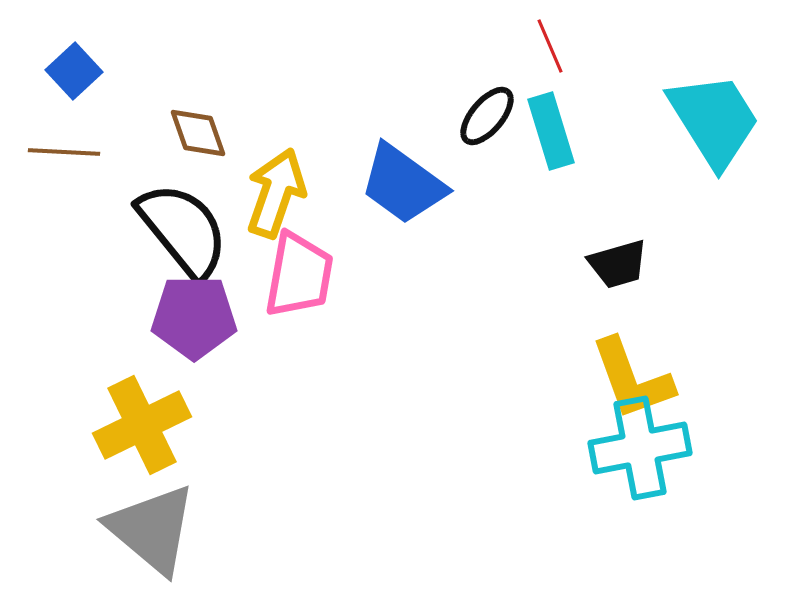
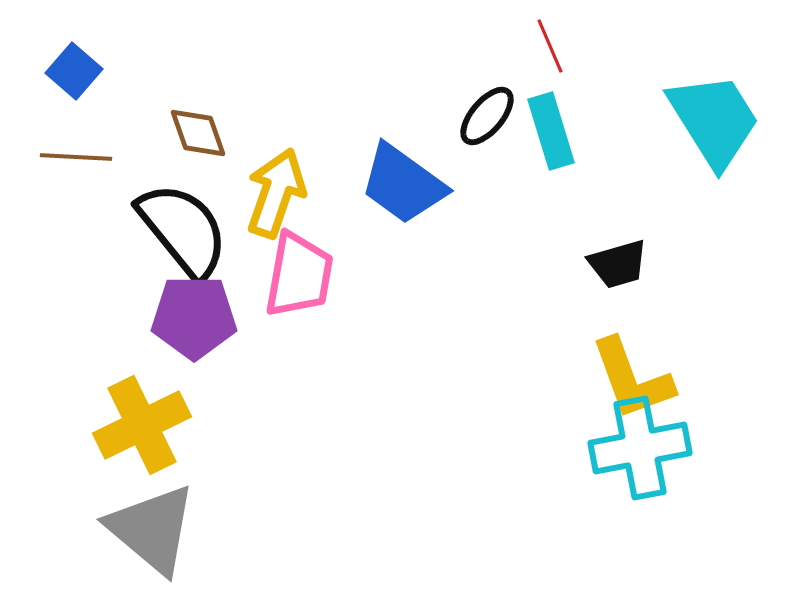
blue square: rotated 6 degrees counterclockwise
brown line: moved 12 px right, 5 px down
